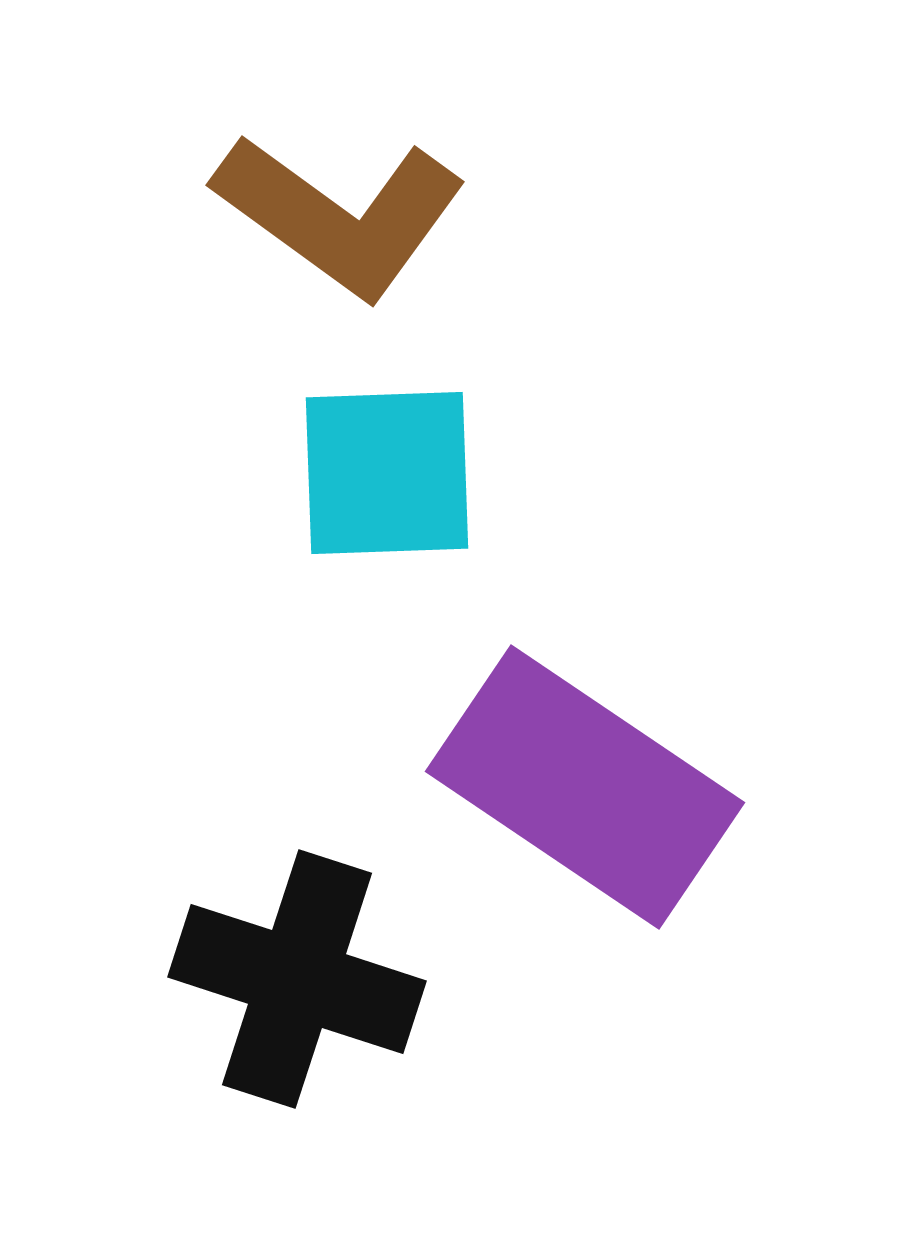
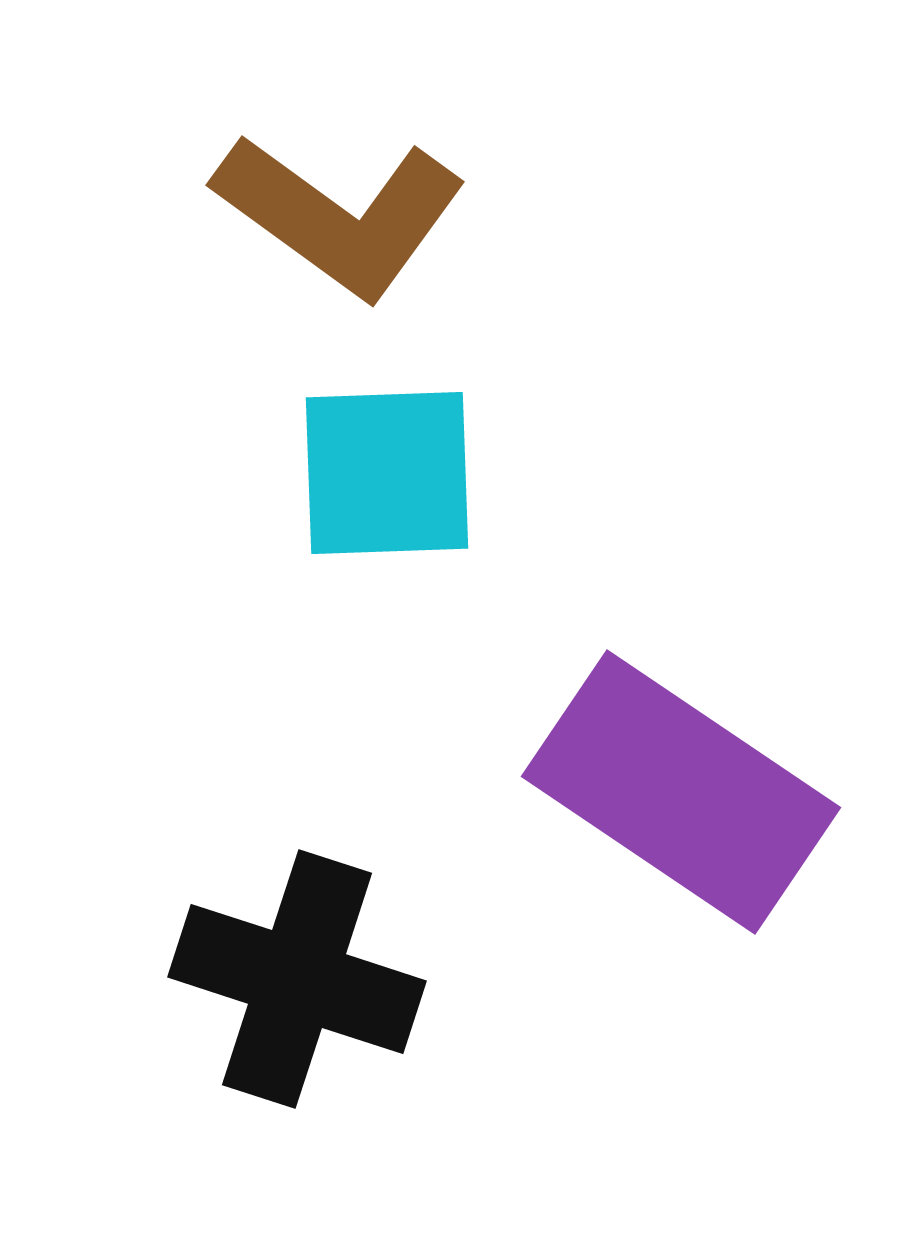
purple rectangle: moved 96 px right, 5 px down
